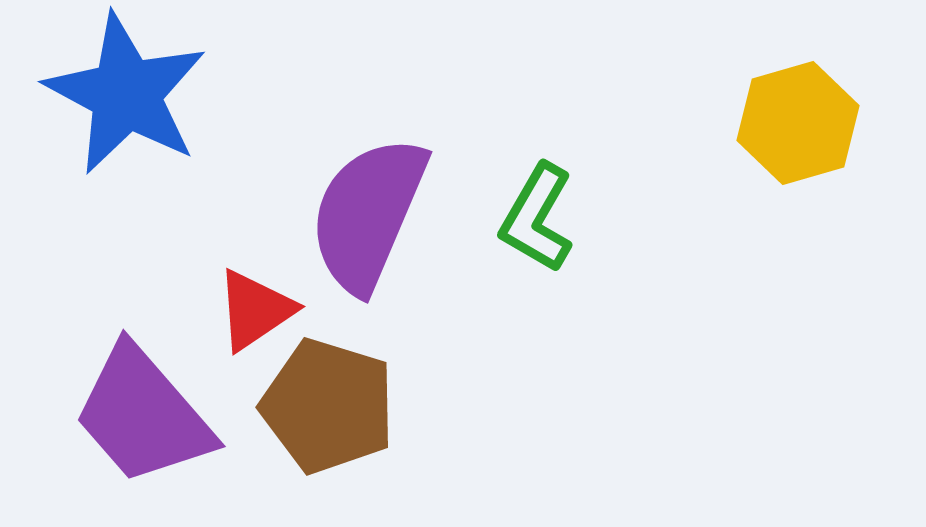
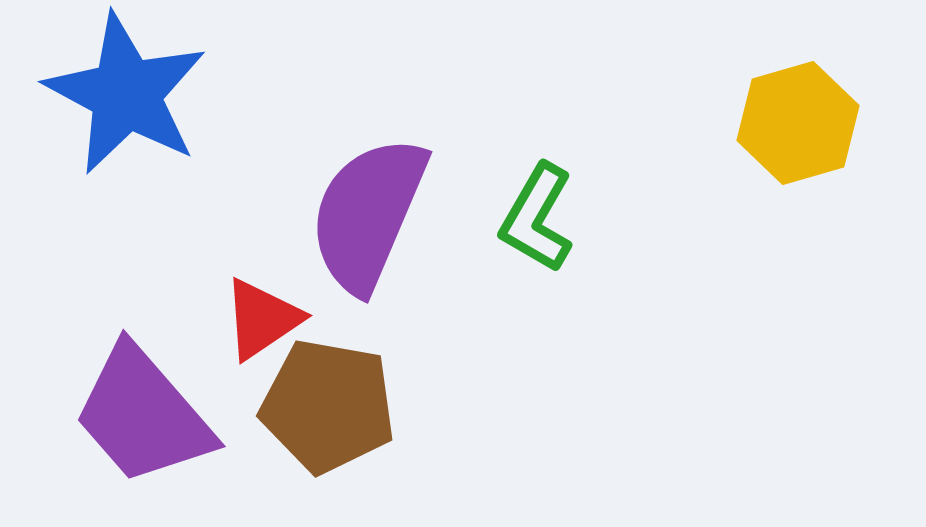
red triangle: moved 7 px right, 9 px down
brown pentagon: rotated 7 degrees counterclockwise
